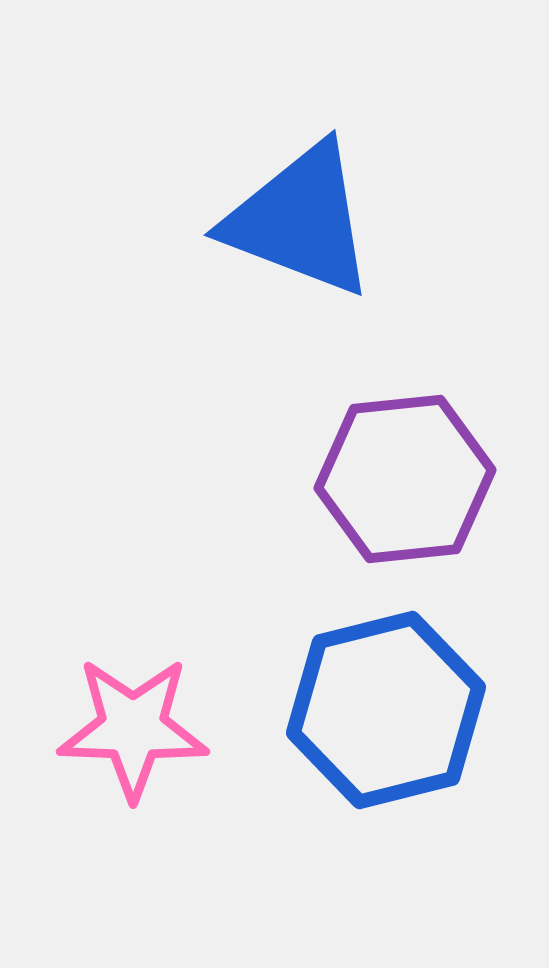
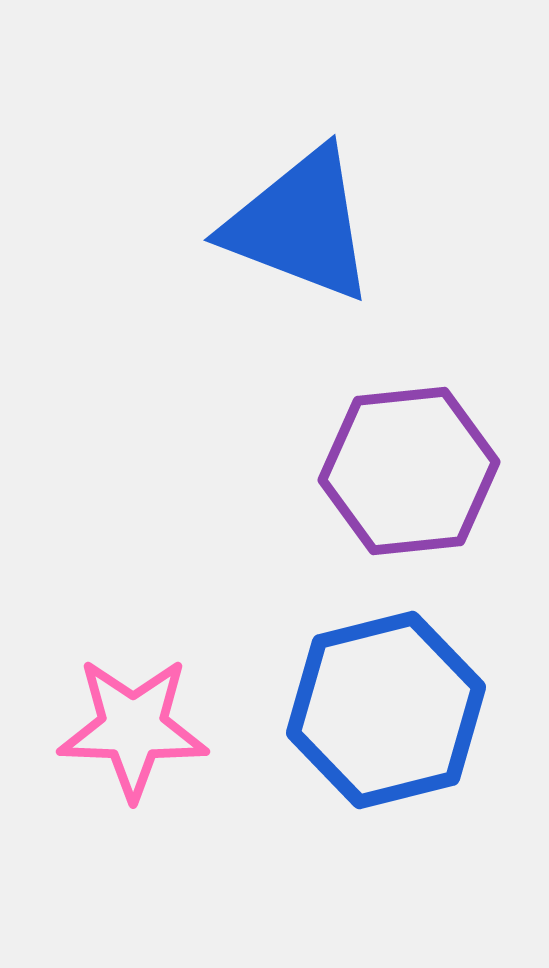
blue triangle: moved 5 px down
purple hexagon: moved 4 px right, 8 px up
